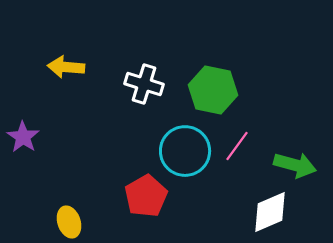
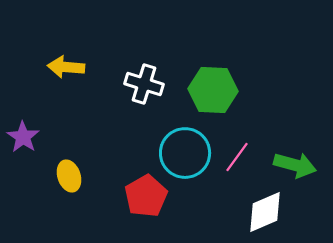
green hexagon: rotated 9 degrees counterclockwise
pink line: moved 11 px down
cyan circle: moved 2 px down
white diamond: moved 5 px left
yellow ellipse: moved 46 px up
